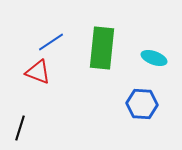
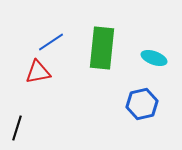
red triangle: rotated 32 degrees counterclockwise
blue hexagon: rotated 16 degrees counterclockwise
black line: moved 3 px left
